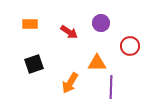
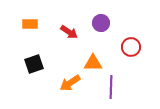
red circle: moved 1 px right, 1 px down
orange triangle: moved 4 px left
orange arrow: rotated 25 degrees clockwise
